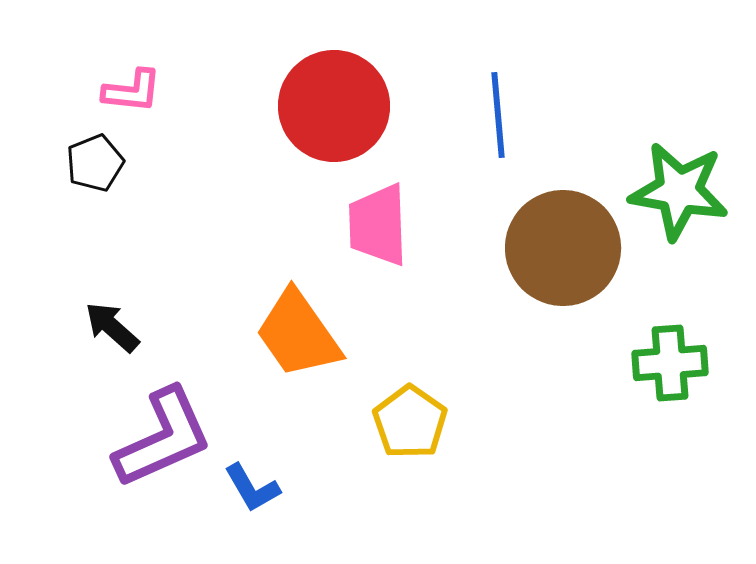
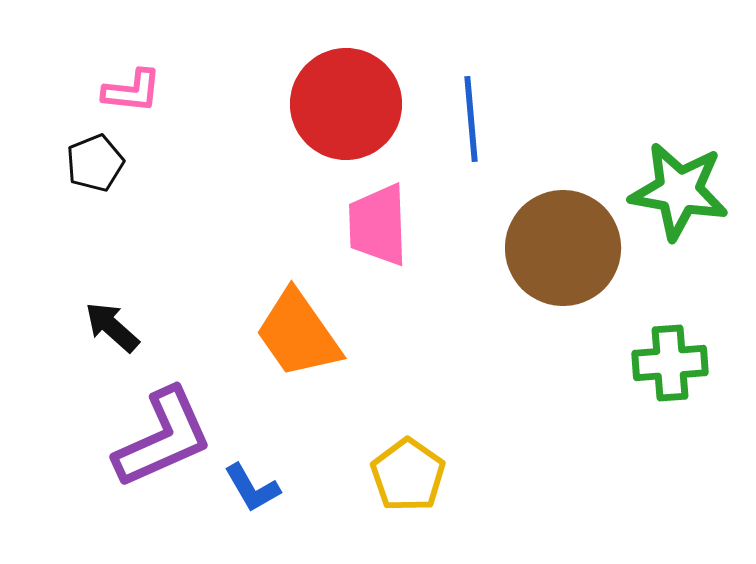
red circle: moved 12 px right, 2 px up
blue line: moved 27 px left, 4 px down
yellow pentagon: moved 2 px left, 53 px down
